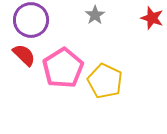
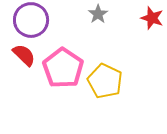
gray star: moved 3 px right, 1 px up
pink pentagon: rotated 6 degrees counterclockwise
